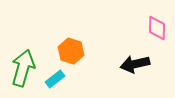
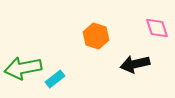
pink diamond: rotated 20 degrees counterclockwise
orange hexagon: moved 25 px right, 15 px up
green arrow: rotated 117 degrees counterclockwise
